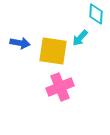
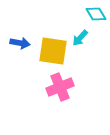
cyan diamond: rotated 35 degrees counterclockwise
